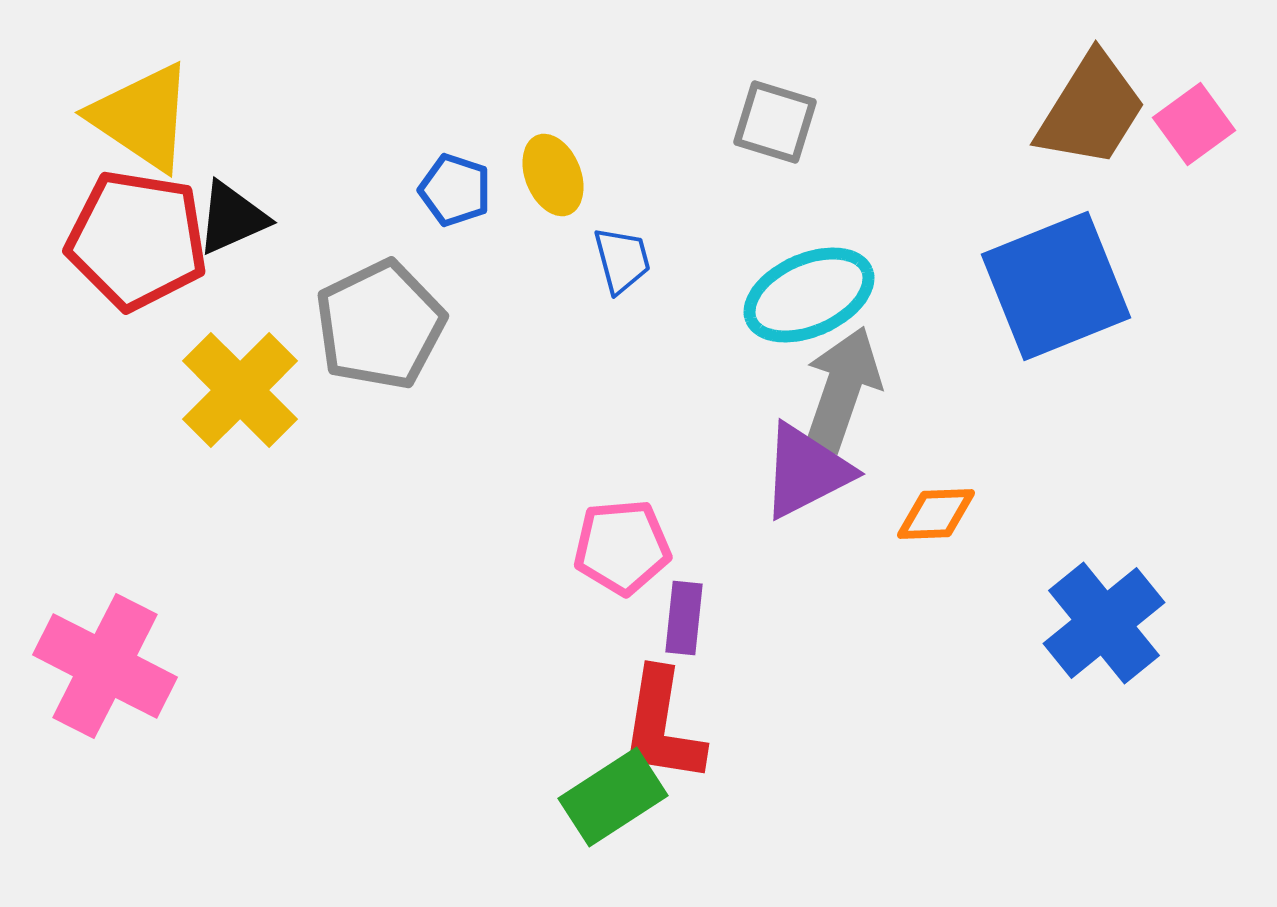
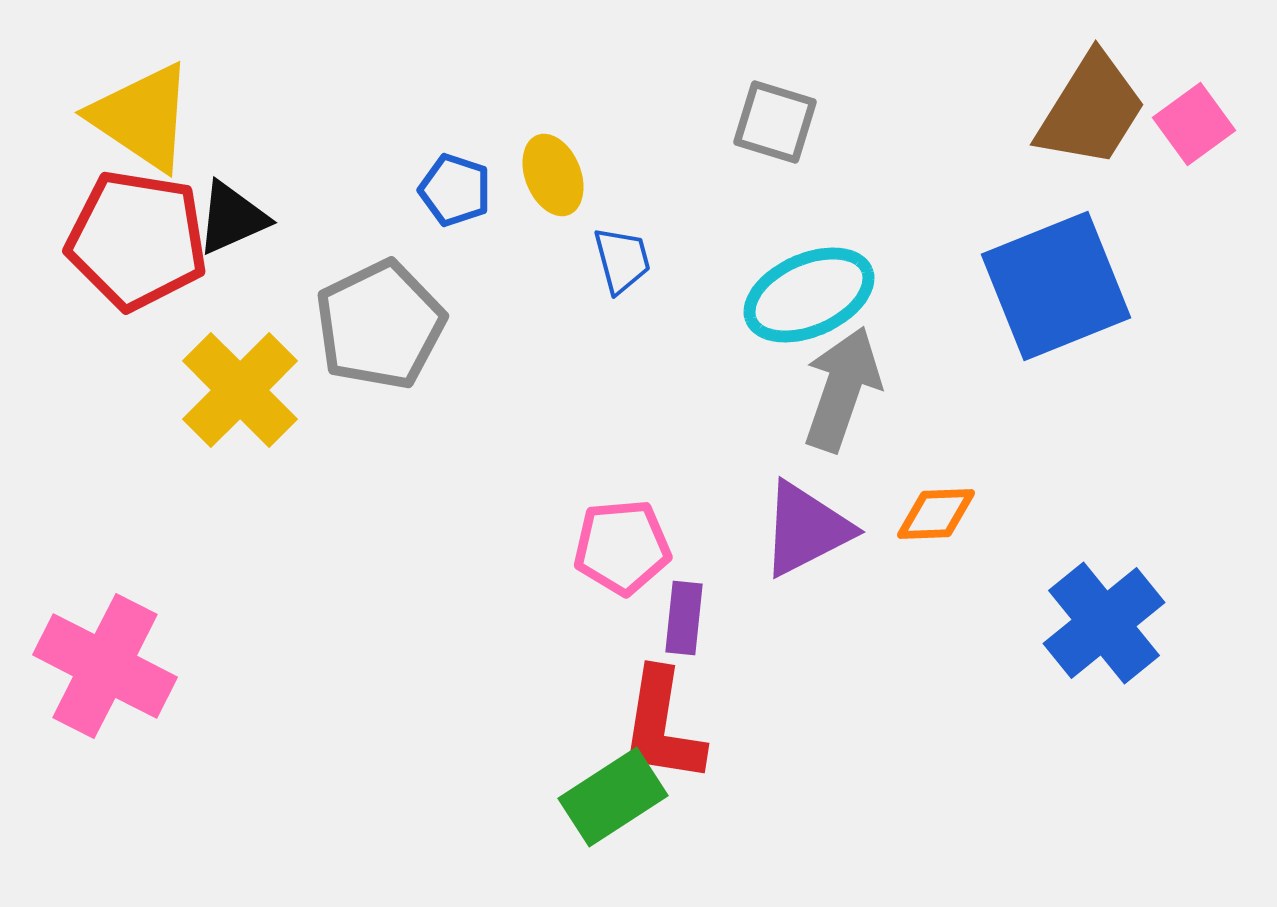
purple triangle: moved 58 px down
